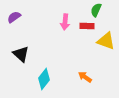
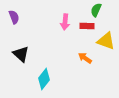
purple semicircle: rotated 104 degrees clockwise
orange arrow: moved 19 px up
